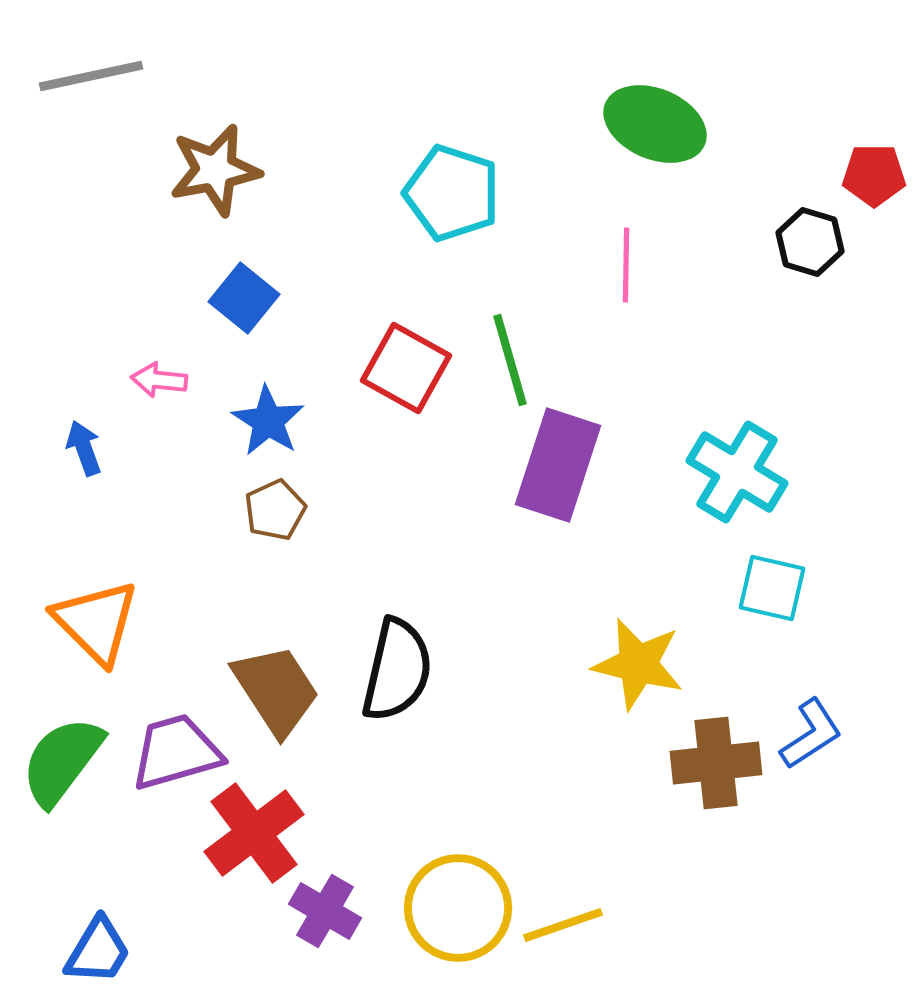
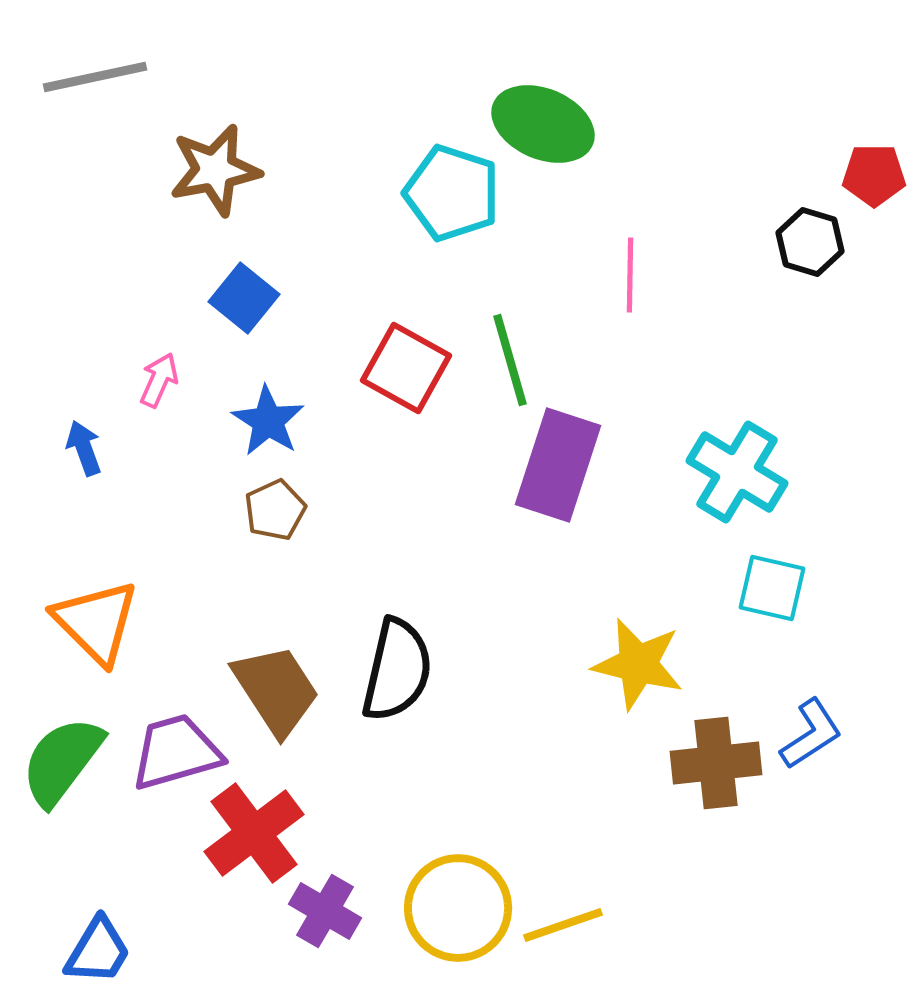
gray line: moved 4 px right, 1 px down
green ellipse: moved 112 px left
pink line: moved 4 px right, 10 px down
pink arrow: rotated 108 degrees clockwise
